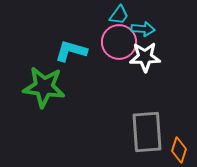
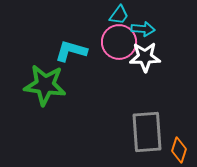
green star: moved 1 px right, 2 px up
